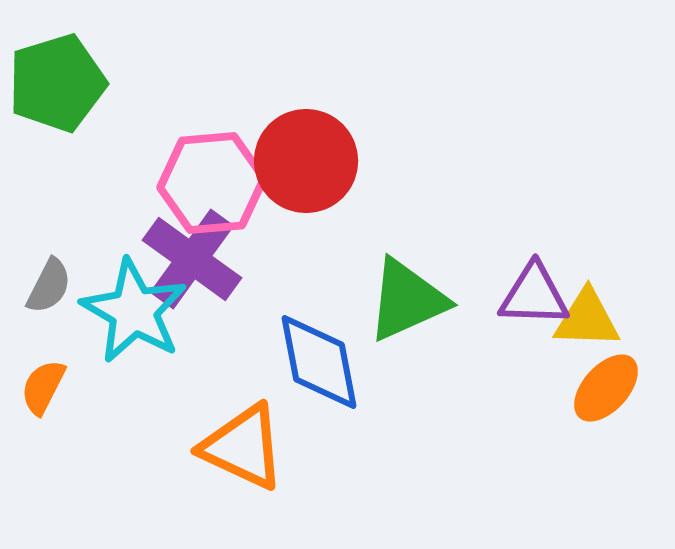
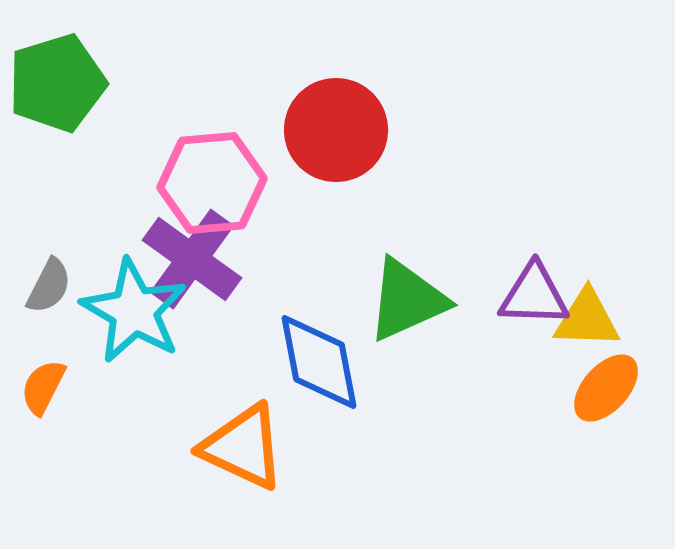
red circle: moved 30 px right, 31 px up
